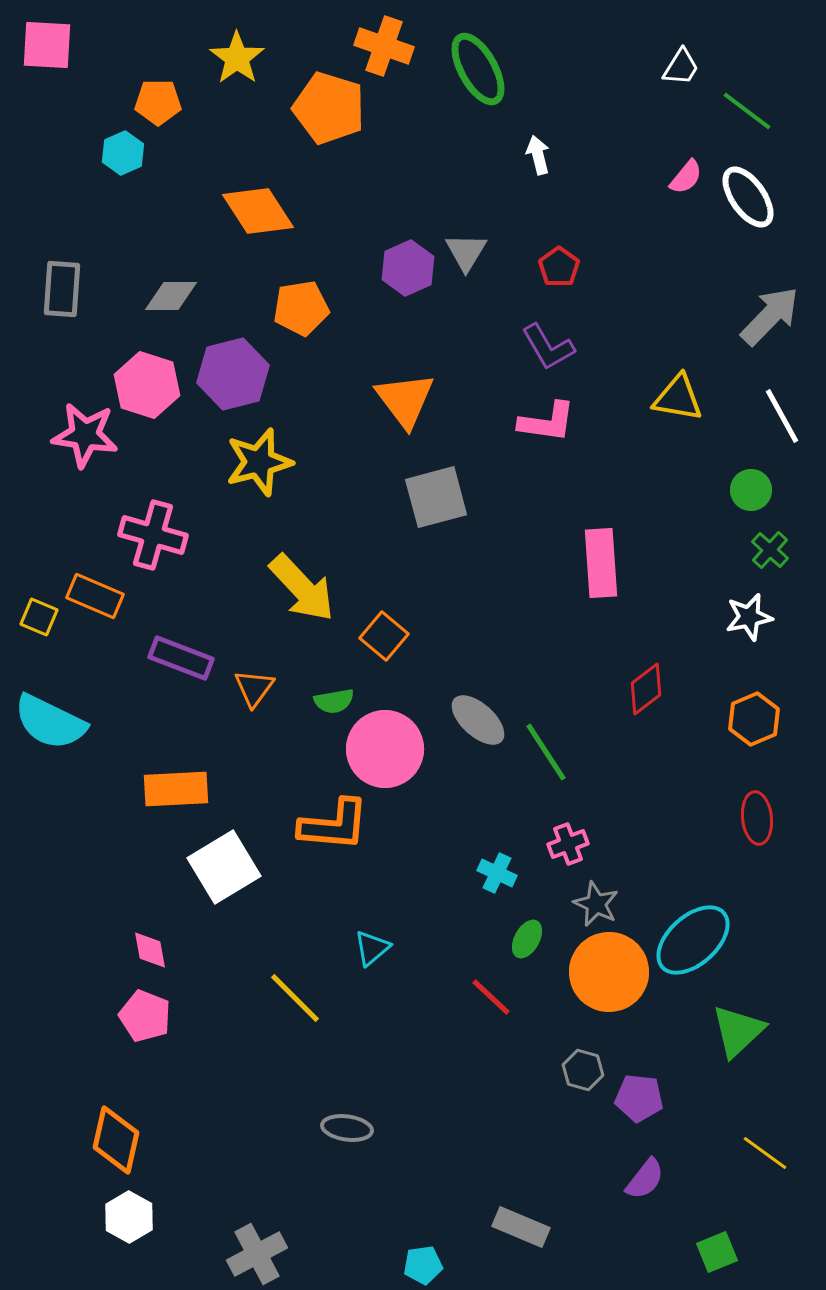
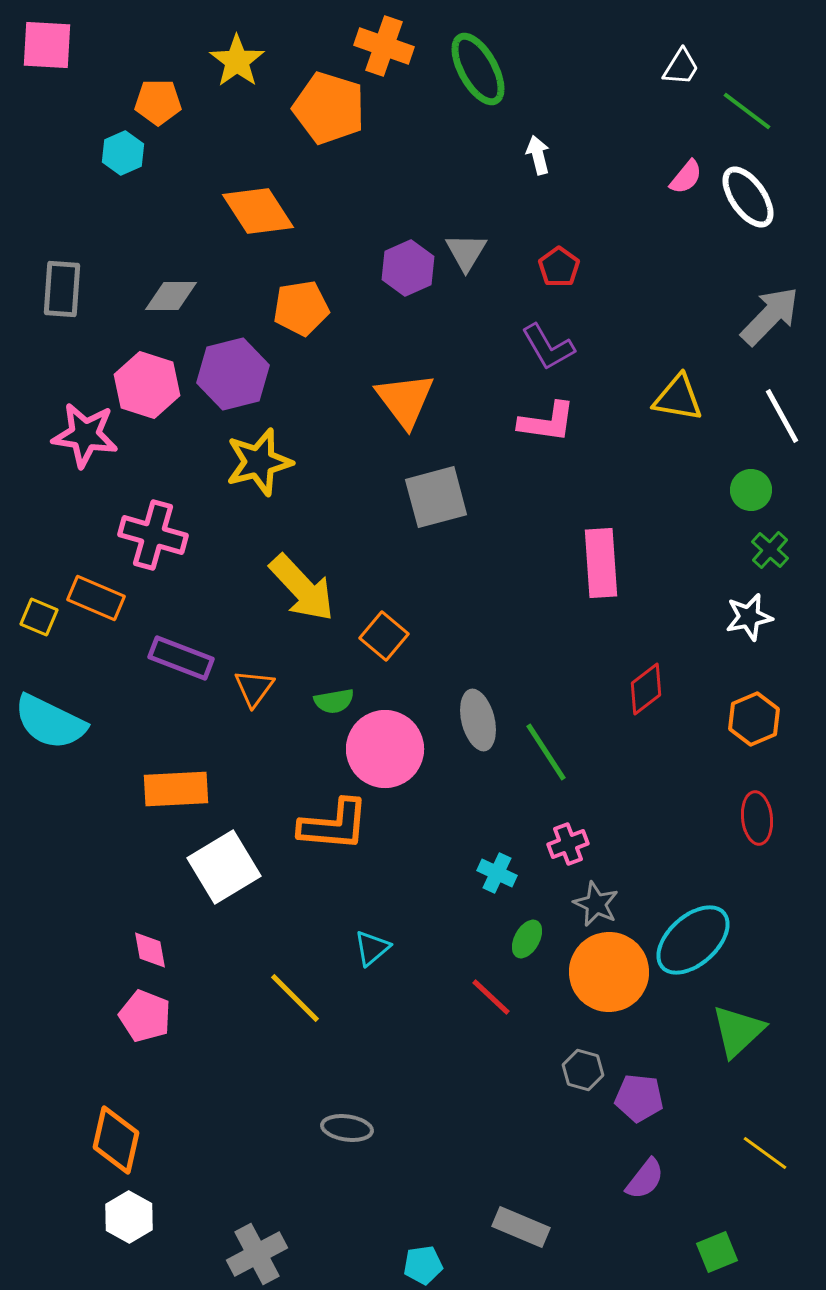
yellow star at (237, 58): moved 3 px down
orange rectangle at (95, 596): moved 1 px right, 2 px down
gray ellipse at (478, 720): rotated 34 degrees clockwise
